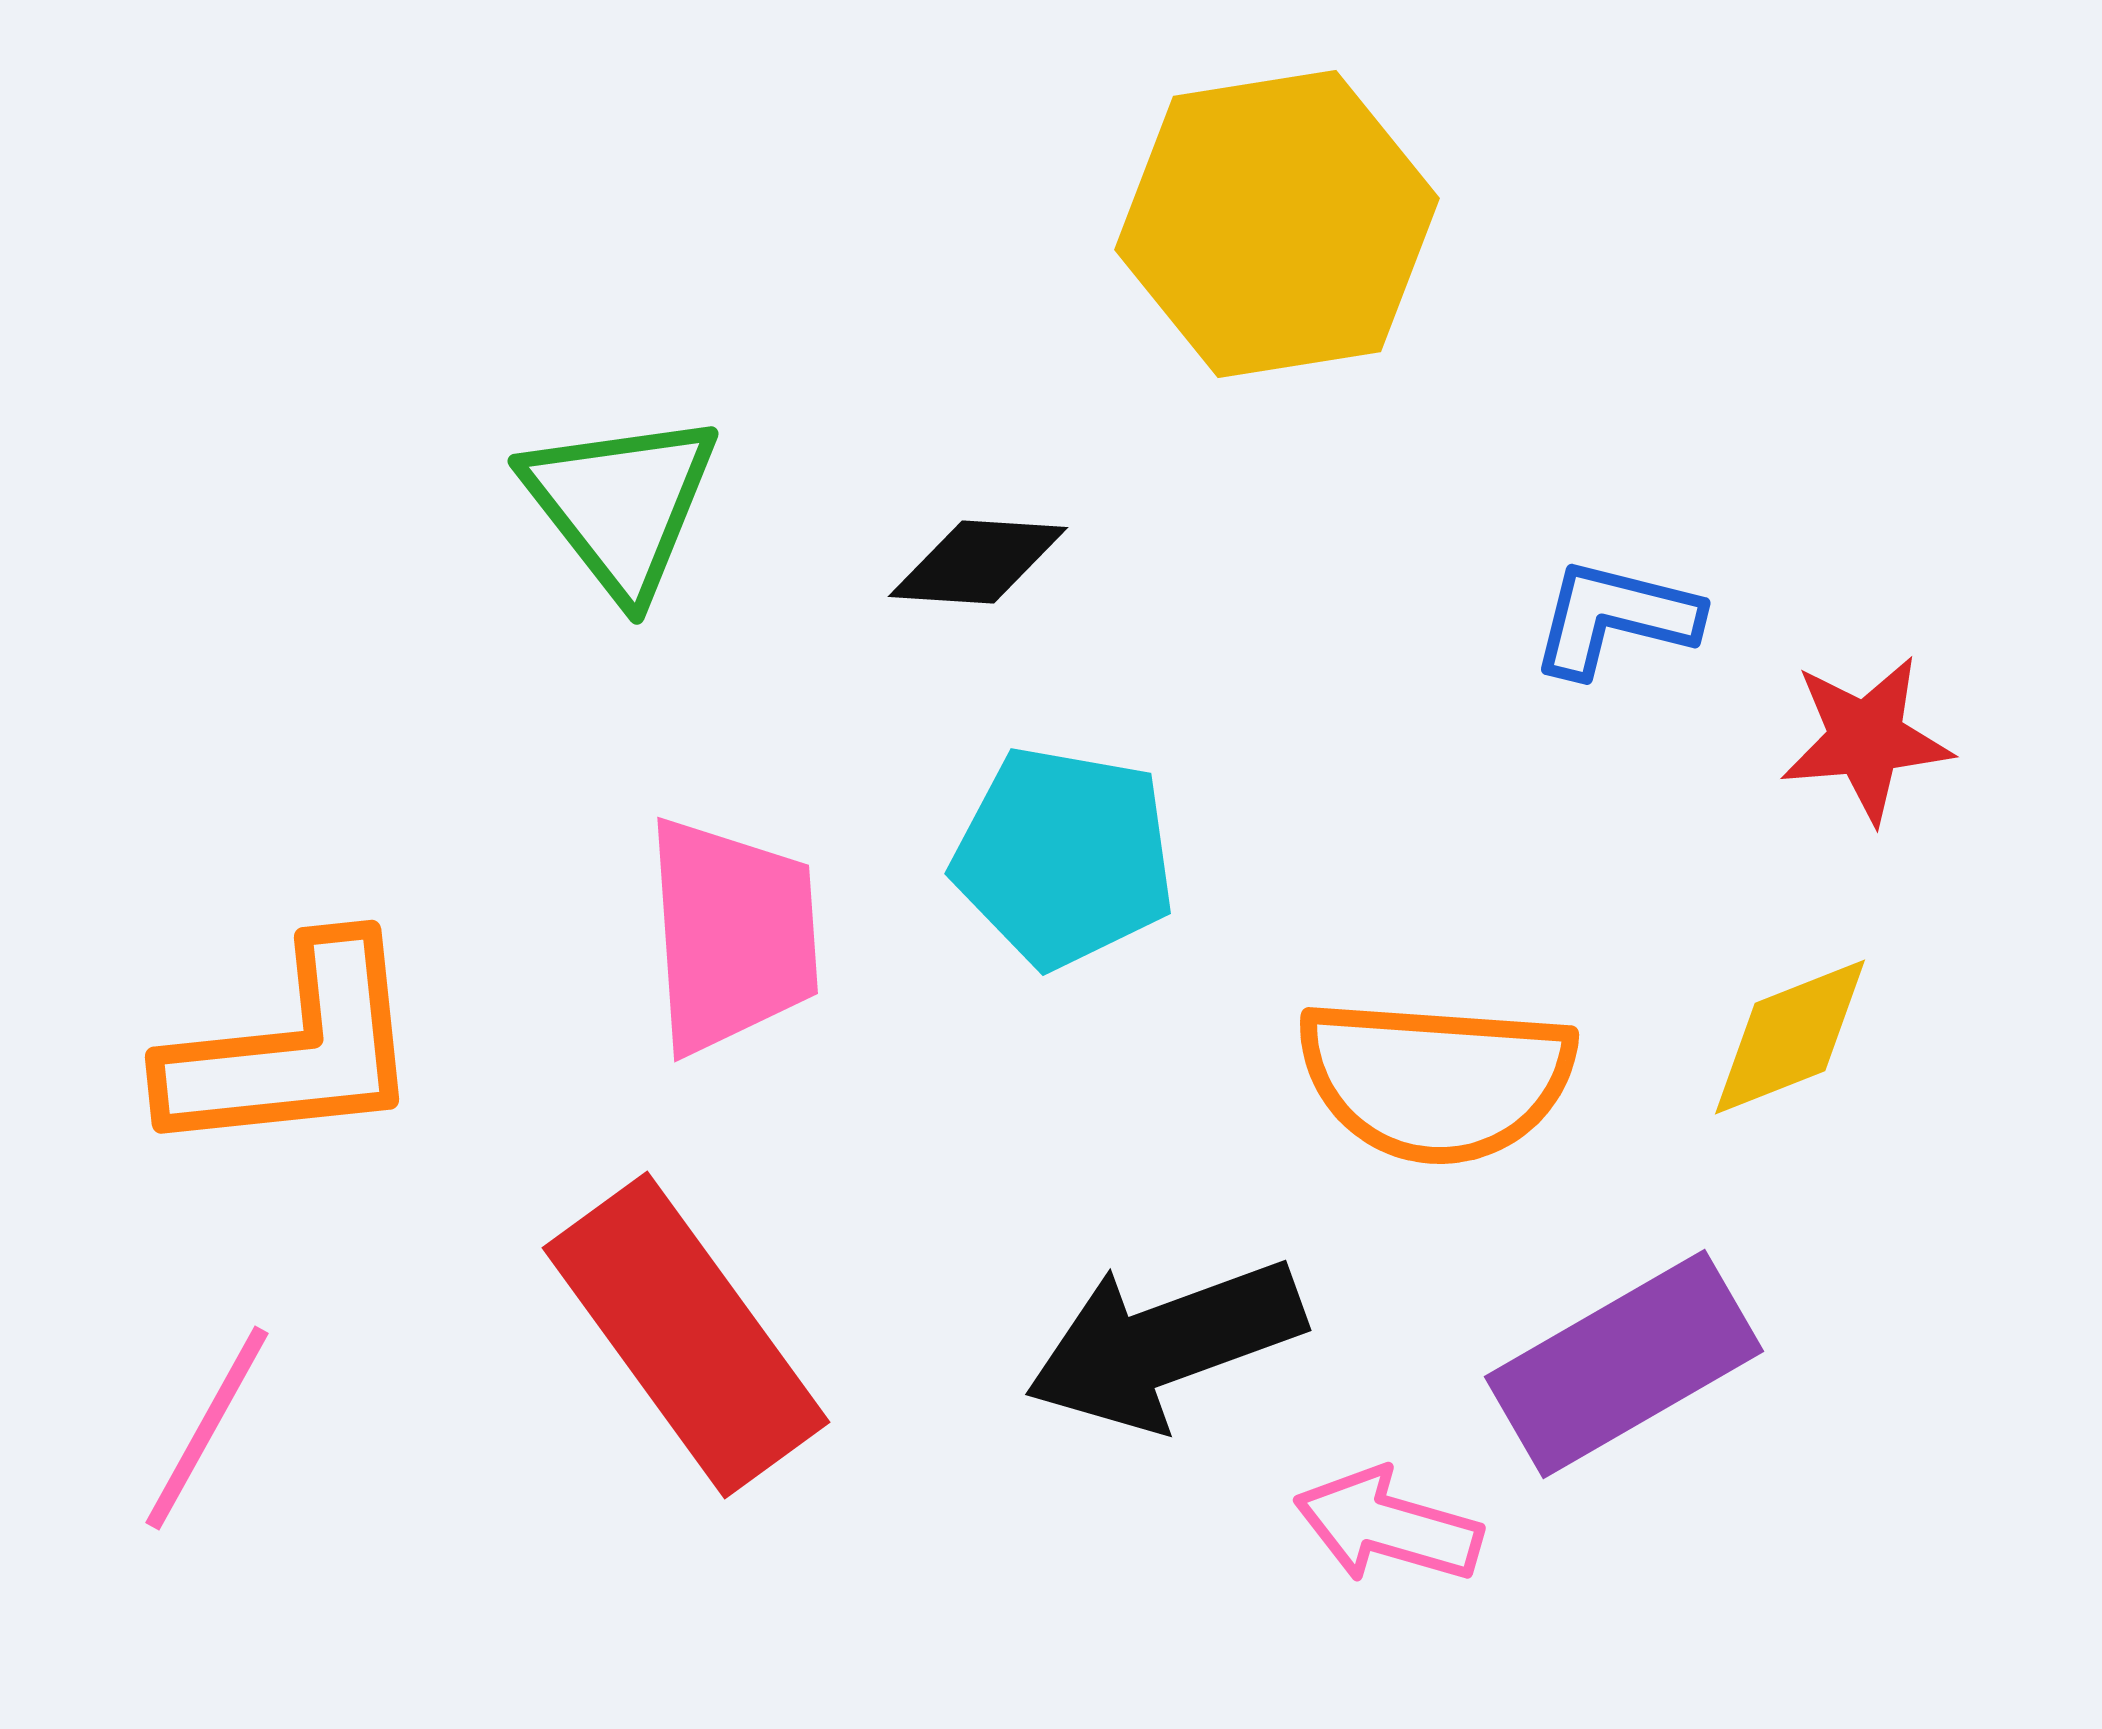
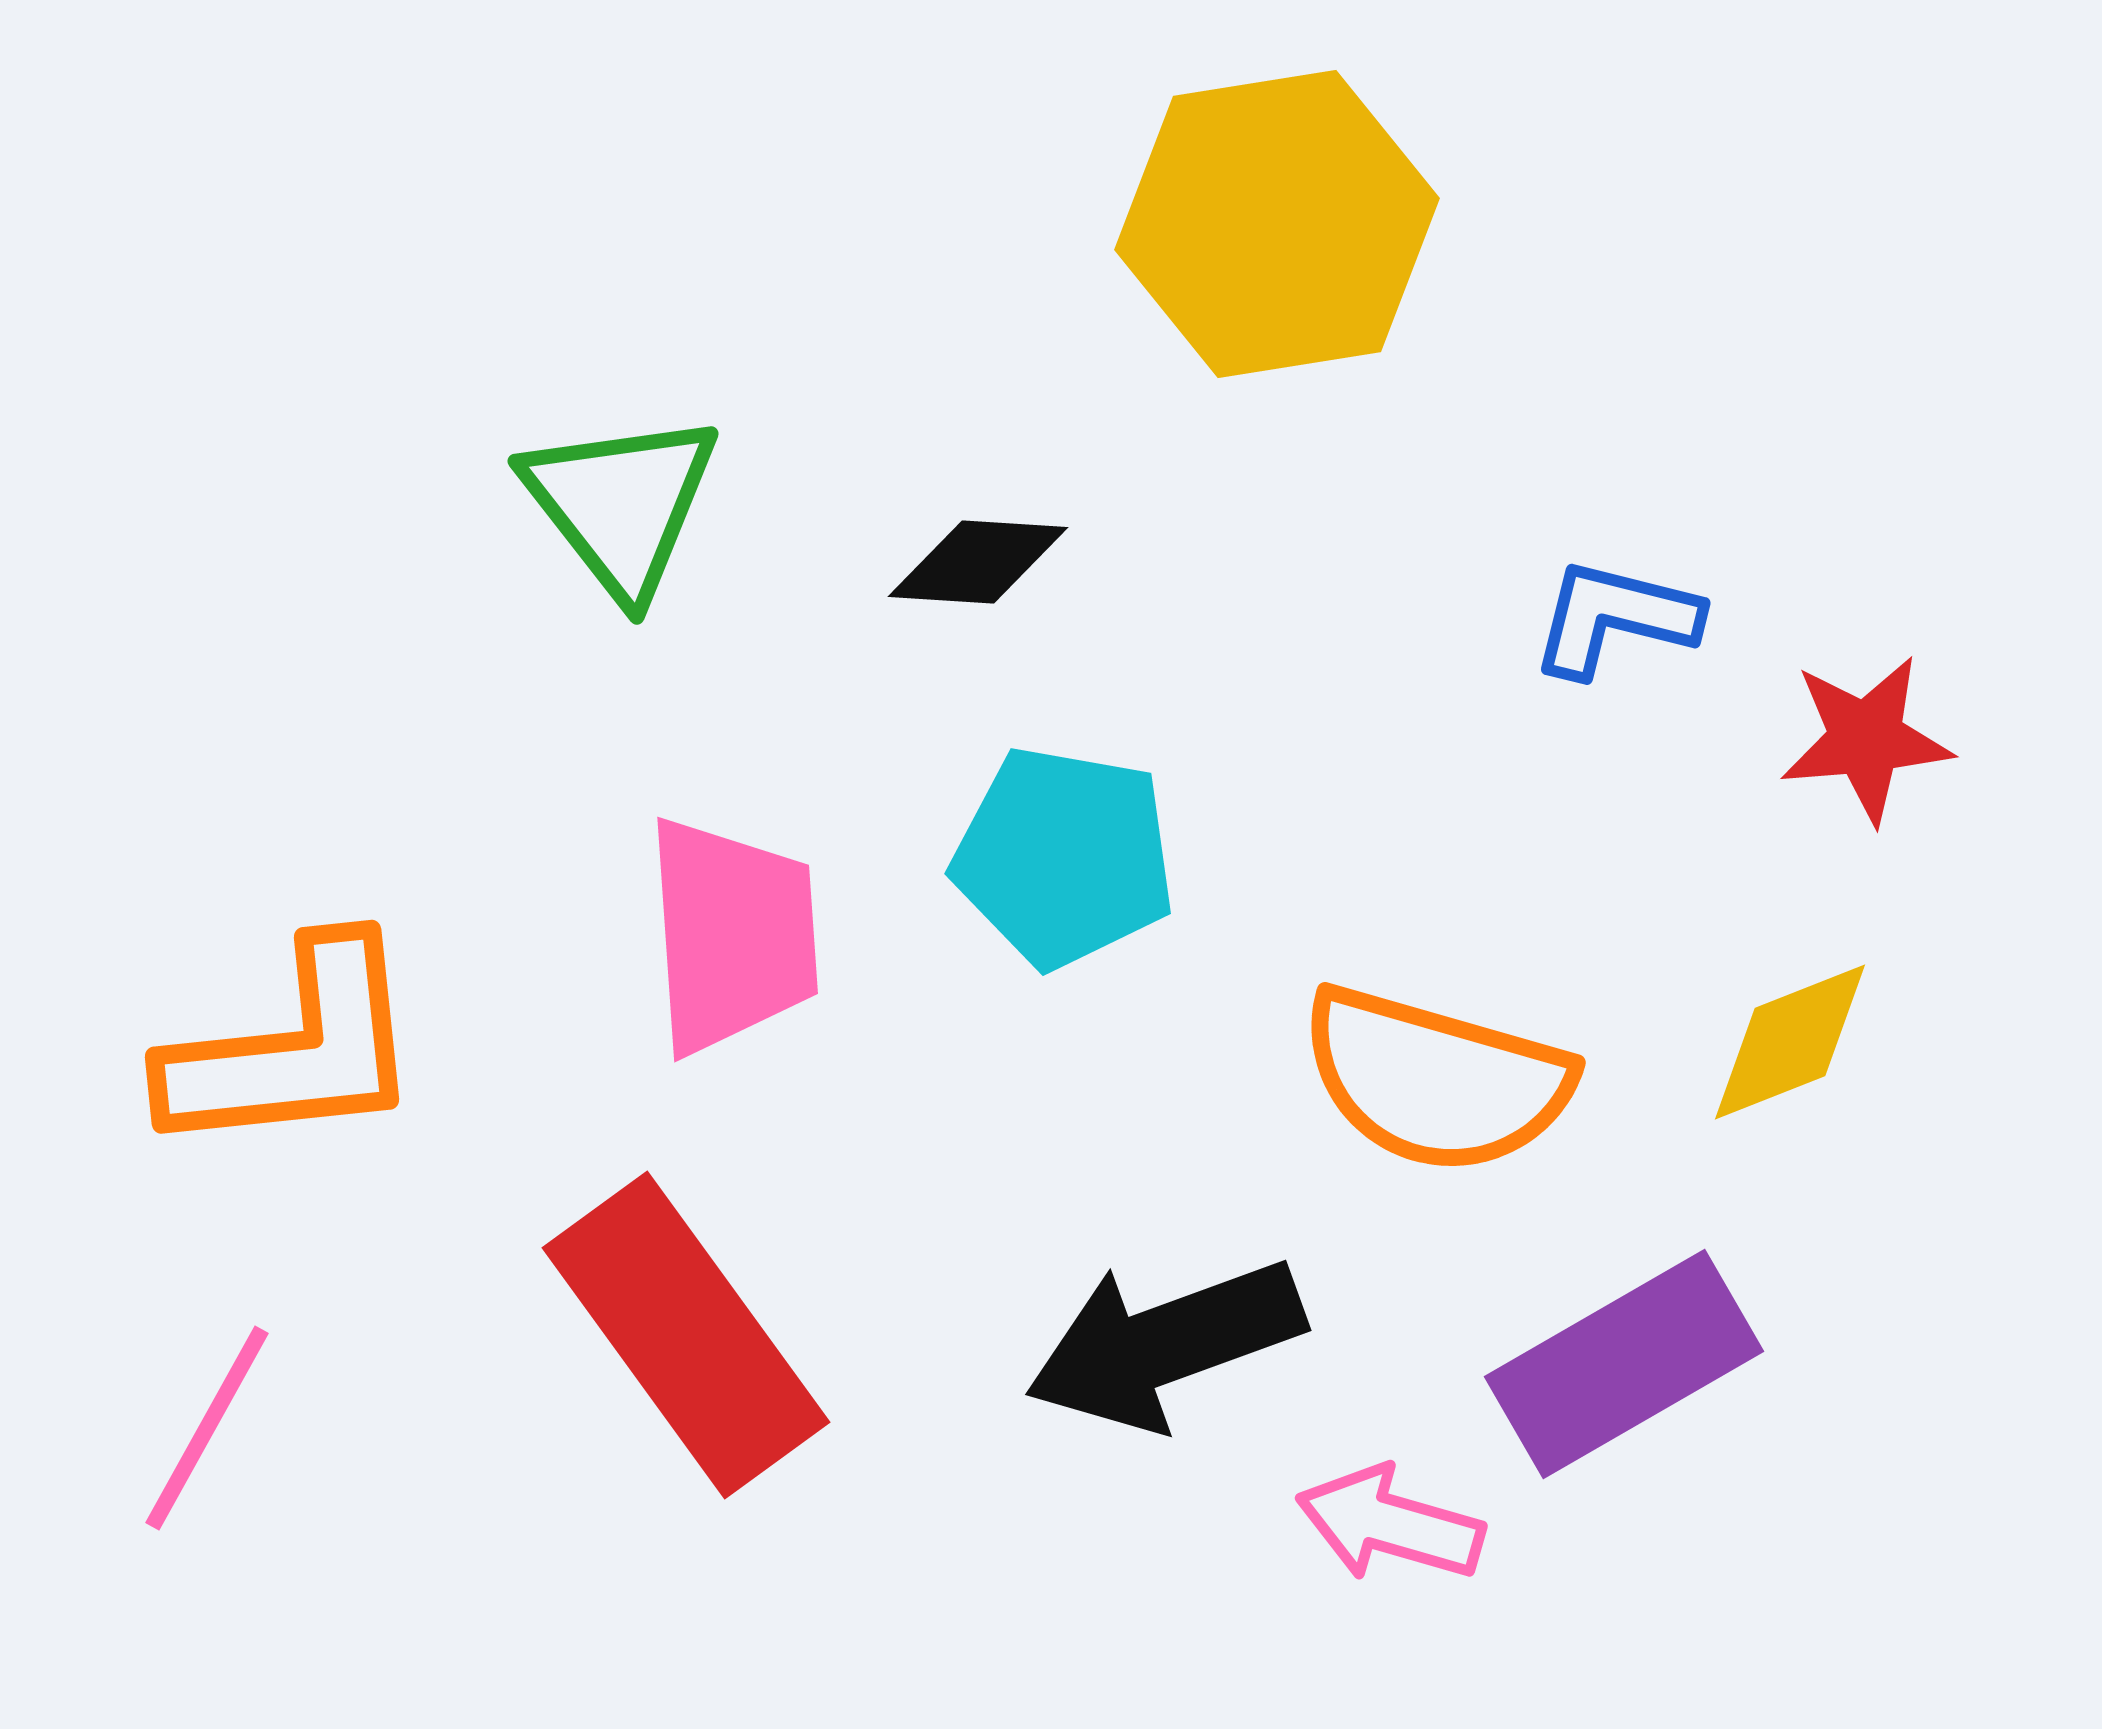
yellow diamond: moved 5 px down
orange semicircle: rotated 12 degrees clockwise
pink arrow: moved 2 px right, 2 px up
